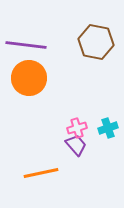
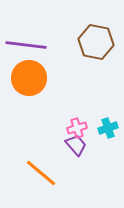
orange line: rotated 52 degrees clockwise
